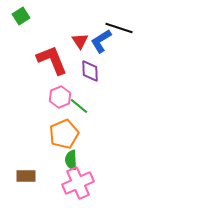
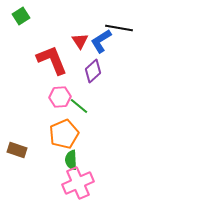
black line: rotated 8 degrees counterclockwise
purple diamond: moved 3 px right; rotated 50 degrees clockwise
pink hexagon: rotated 20 degrees clockwise
brown rectangle: moved 9 px left, 26 px up; rotated 18 degrees clockwise
